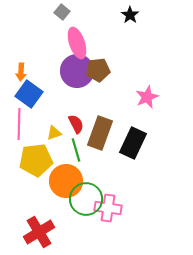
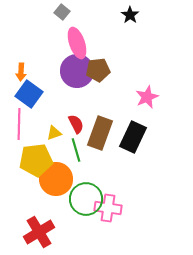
black rectangle: moved 6 px up
orange circle: moved 10 px left, 2 px up
